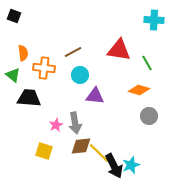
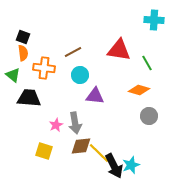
black square: moved 9 px right, 21 px down
